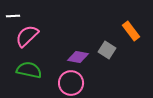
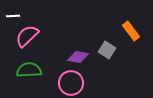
green semicircle: rotated 15 degrees counterclockwise
